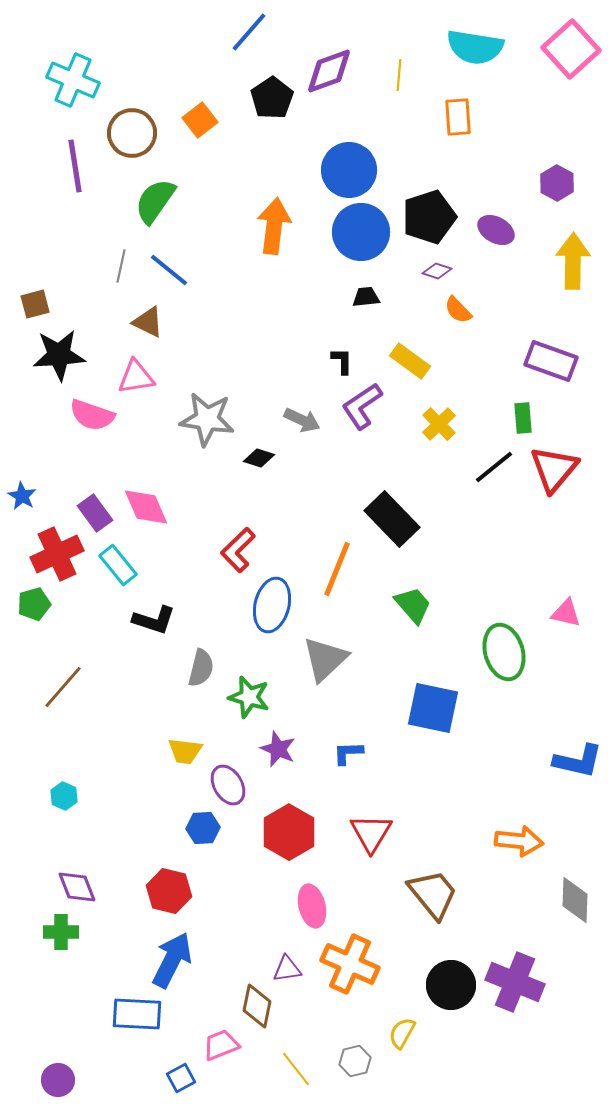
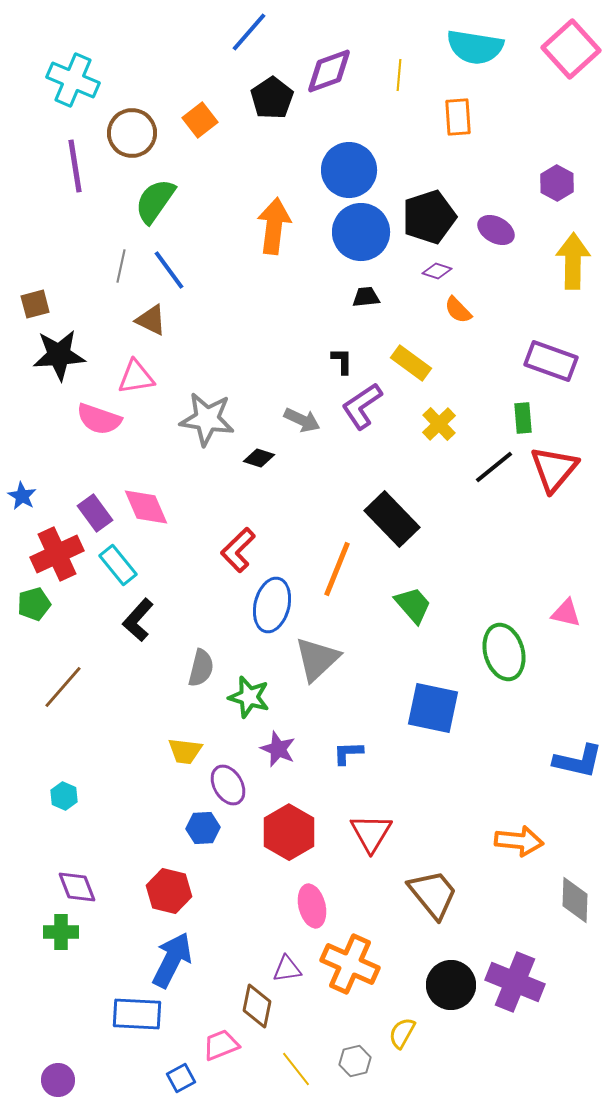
blue line at (169, 270): rotated 15 degrees clockwise
brown triangle at (148, 322): moved 3 px right, 2 px up
yellow rectangle at (410, 361): moved 1 px right, 2 px down
pink semicircle at (92, 415): moved 7 px right, 4 px down
black L-shape at (154, 620): moved 16 px left; rotated 114 degrees clockwise
gray triangle at (325, 659): moved 8 px left
